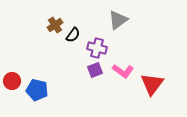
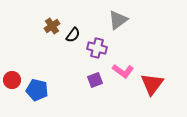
brown cross: moved 3 px left, 1 px down
purple square: moved 10 px down
red circle: moved 1 px up
